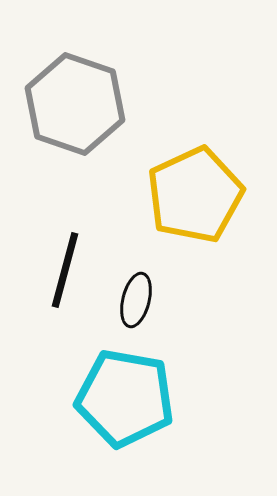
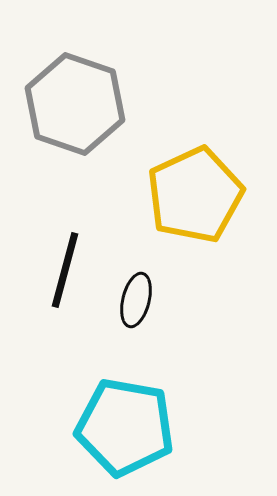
cyan pentagon: moved 29 px down
